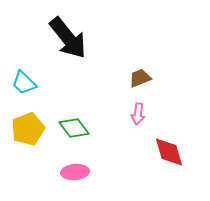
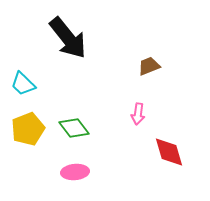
brown trapezoid: moved 9 px right, 12 px up
cyan trapezoid: moved 1 px left, 1 px down
